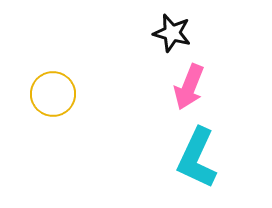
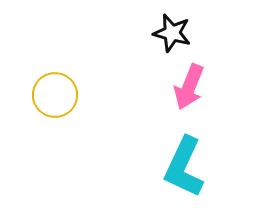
yellow circle: moved 2 px right, 1 px down
cyan L-shape: moved 13 px left, 9 px down
